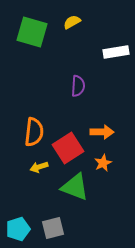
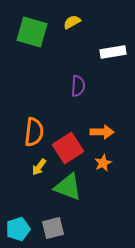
white rectangle: moved 3 px left
yellow arrow: rotated 36 degrees counterclockwise
green triangle: moved 7 px left
